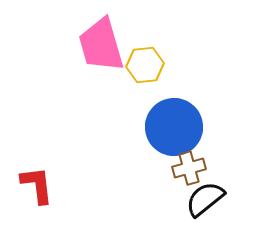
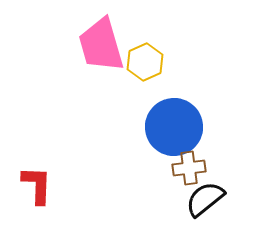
yellow hexagon: moved 3 px up; rotated 18 degrees counterclockwise
brown cross: rotated 8 degrees clockwise
red L-shape: rotated 9 degrees clockwise
